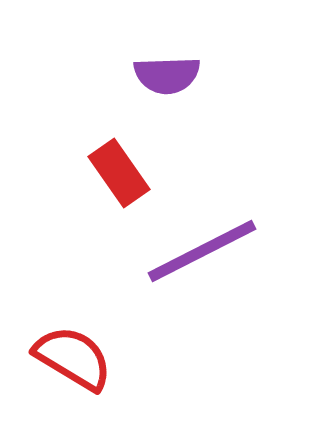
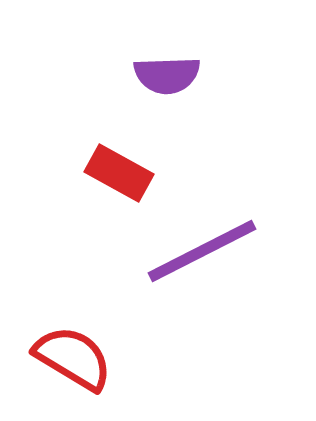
red rectangle: rotated 26 degrees counterclockwise
